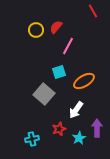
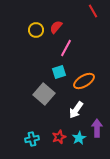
pink line: moved 2 px left, 2 px down
red star: moved 8 px down
